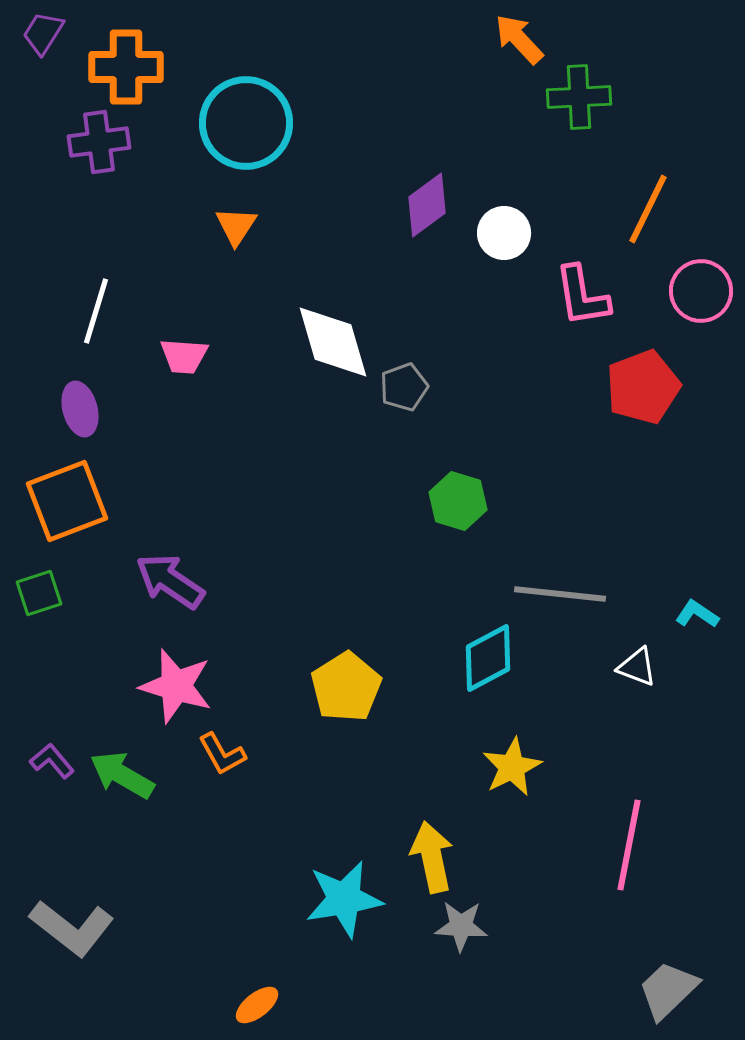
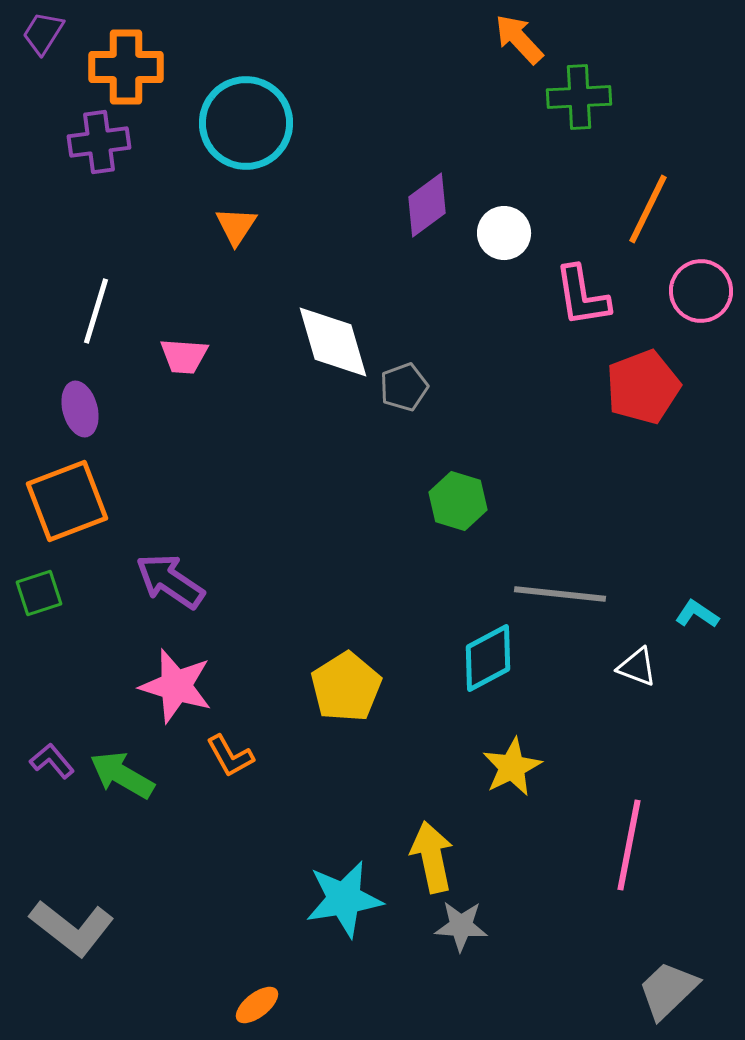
orange L-shape: moved 8 px right, 2 px down
